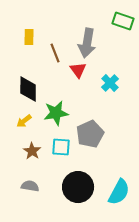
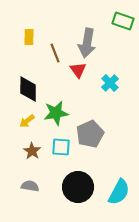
yellow arrow: moved 3 px right
